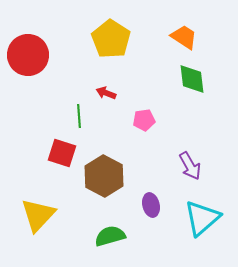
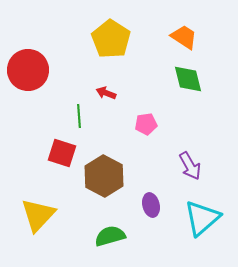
red circle: moved 15 px down
green diamond: moved 4 px left; rotated 8 degrees counterclockwise
pink pentagon: moved 2 px right, 4 px down
